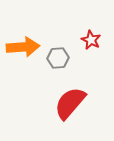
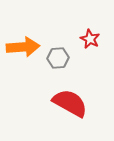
red star: moved 1 px left, 1 px up
red semicircle: rotated 78 degrees clockwise
